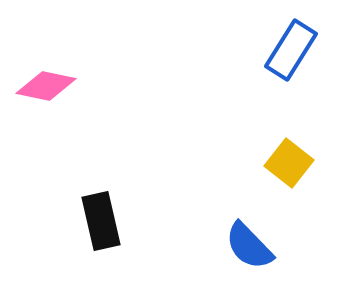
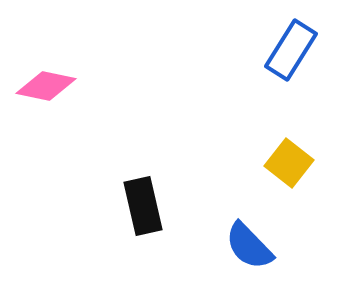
black rectangle: moved 42 px right, 15 px up
